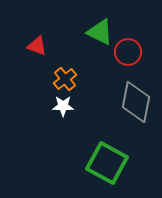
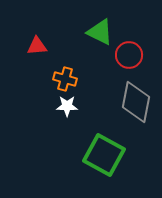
red triangle: rotated 25 degrees counterclockwise
red circle: moved 1 px right, 3 px down
orange cross: rotated 35 degrees counterclockwise
white star: moved 4 px right
green square: moved 3 px left, 8 px up
